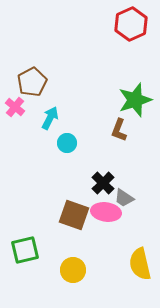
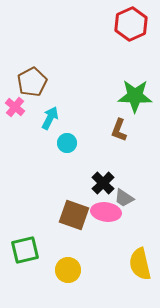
green star: moved 4 px up; rotated 20 degrees clockwise
yellow circle: moved 5 px left
